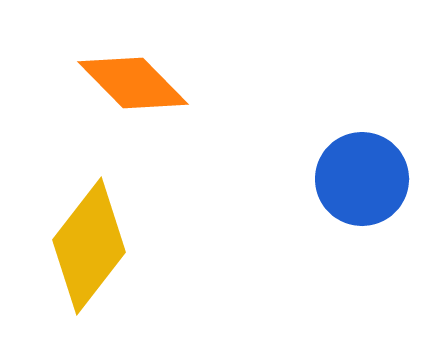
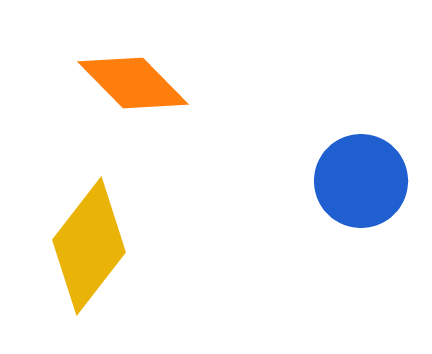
blue circle: moved 1 px left, 2 px down
